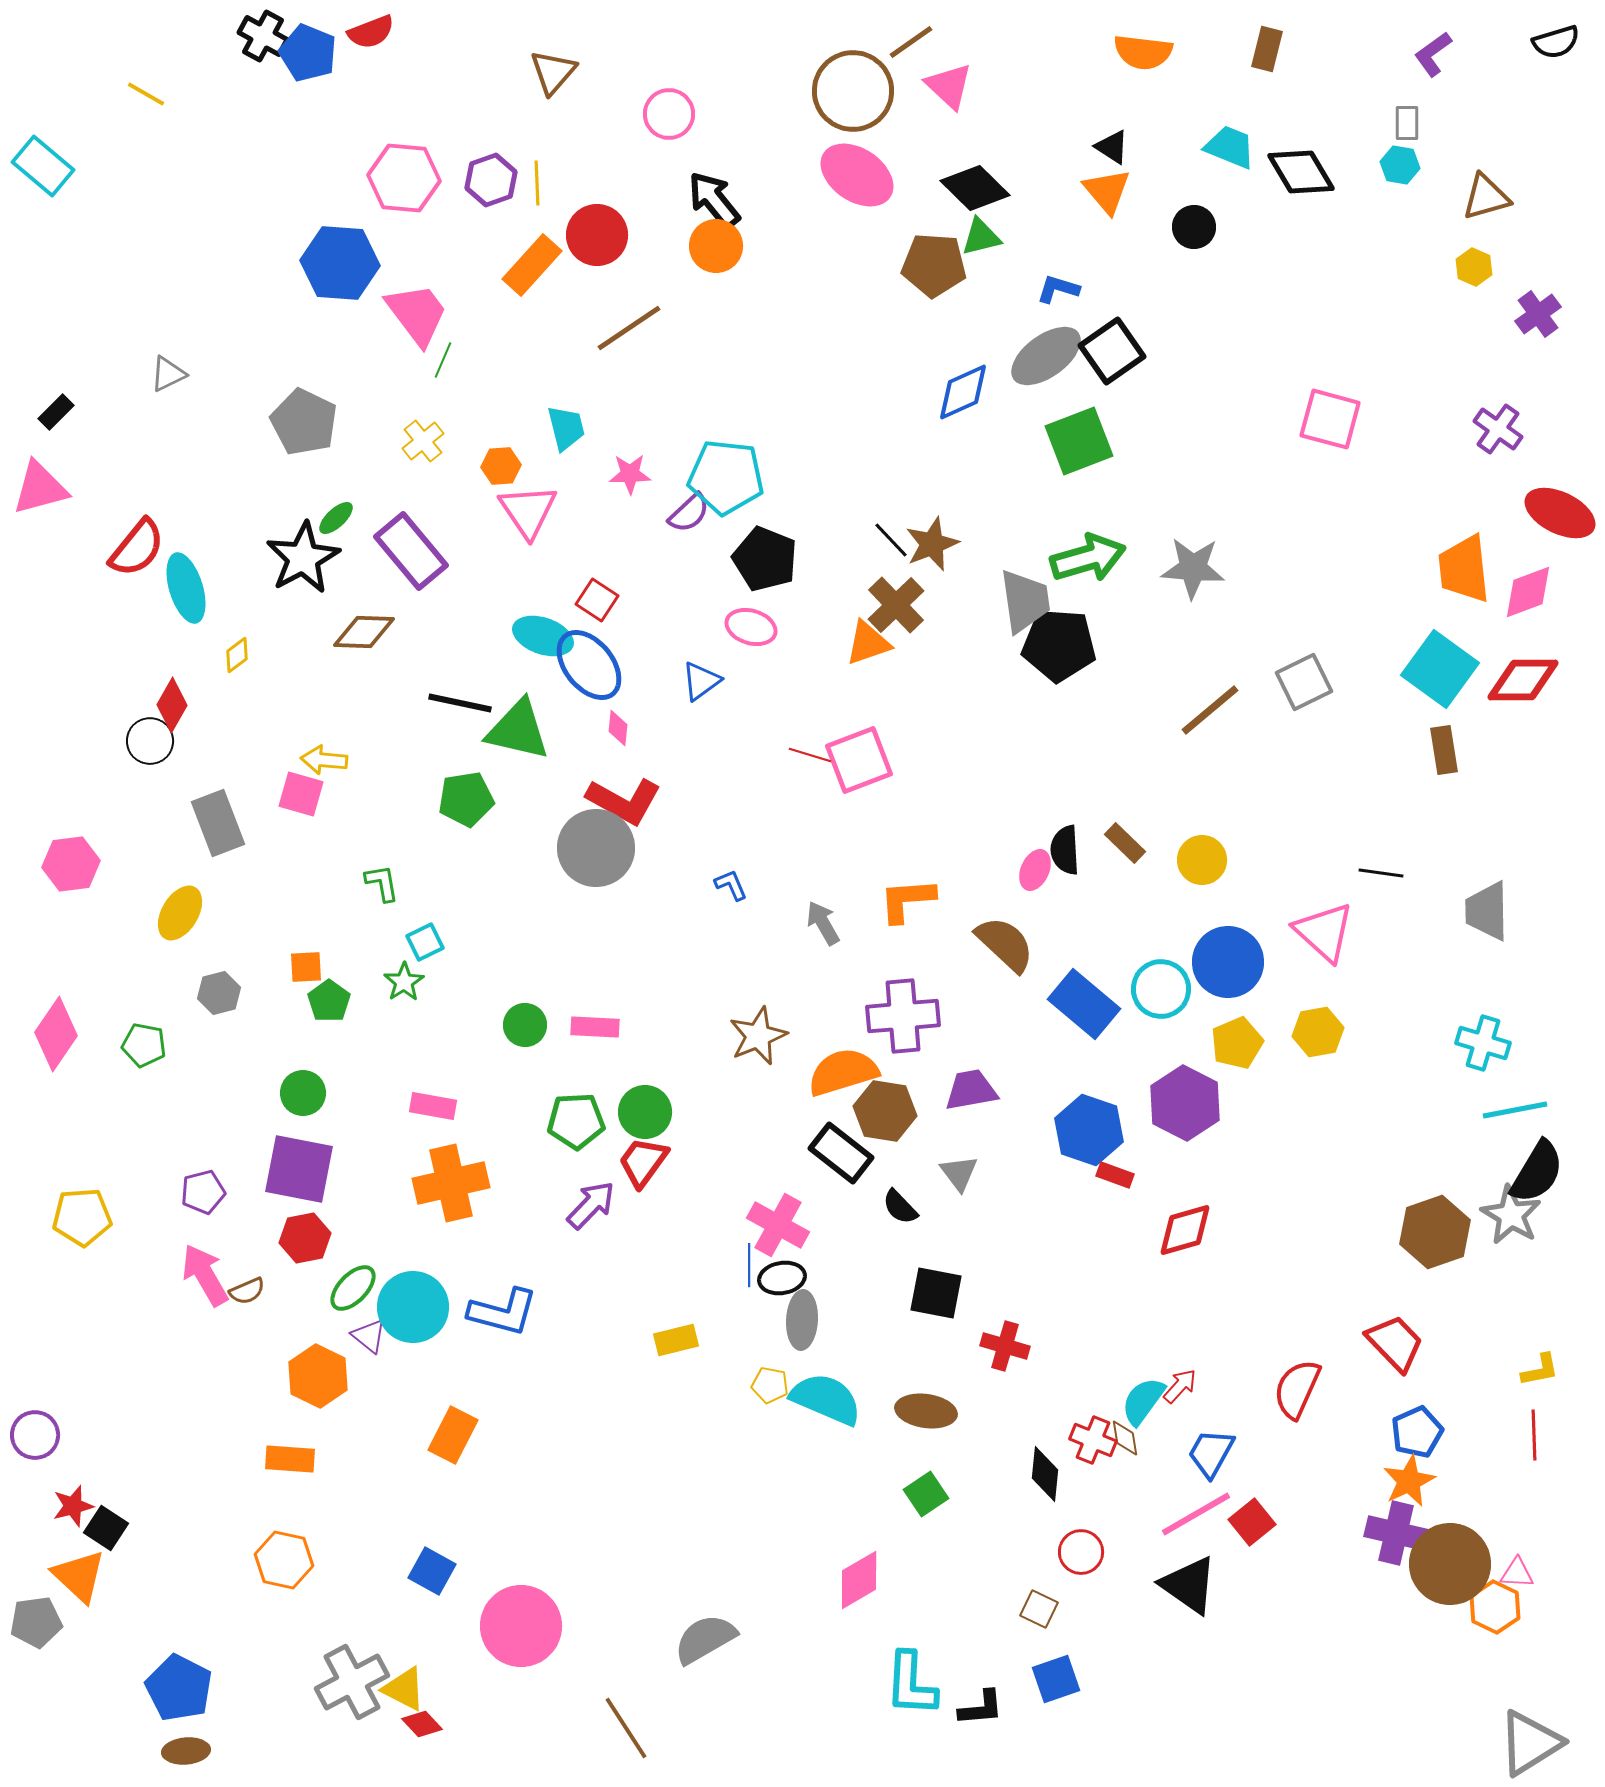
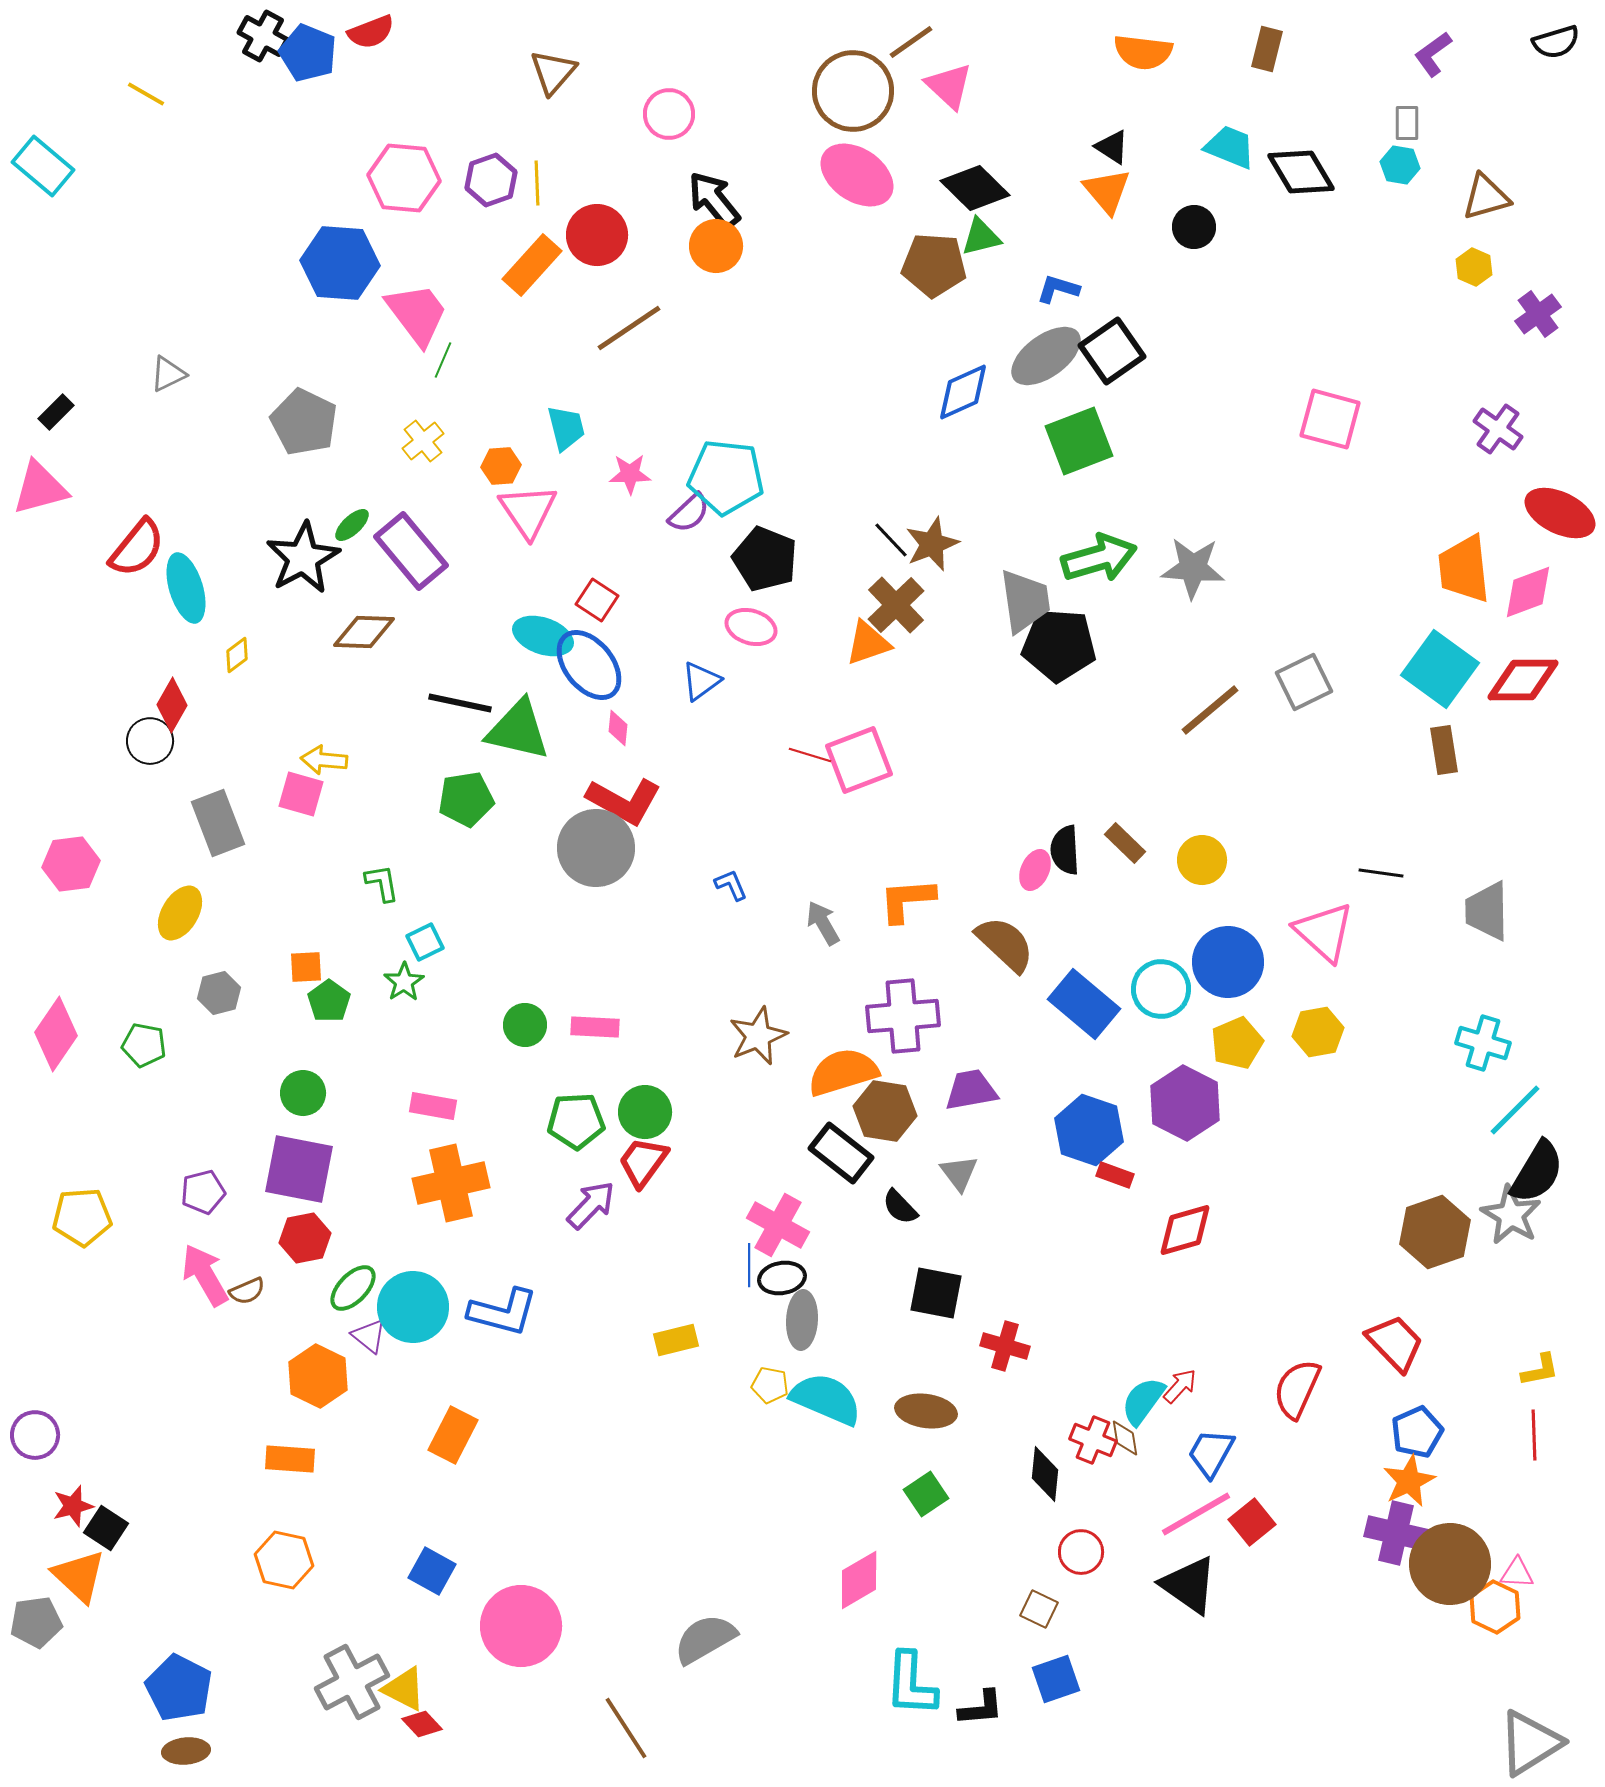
green ellipse at (336, 518): moved 16 px right, 7 px down
green arrow at (1088, 558): moved 11 px right
cyan line at (1515, 1110): rotated 34 degrees counterclockwise
